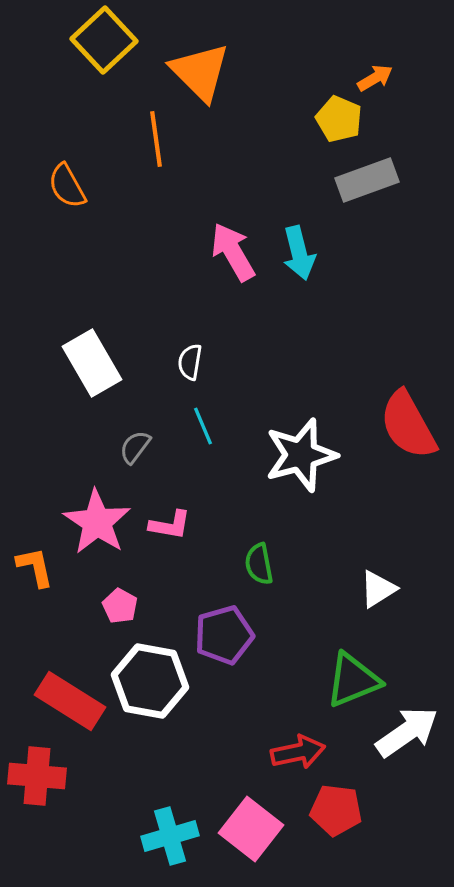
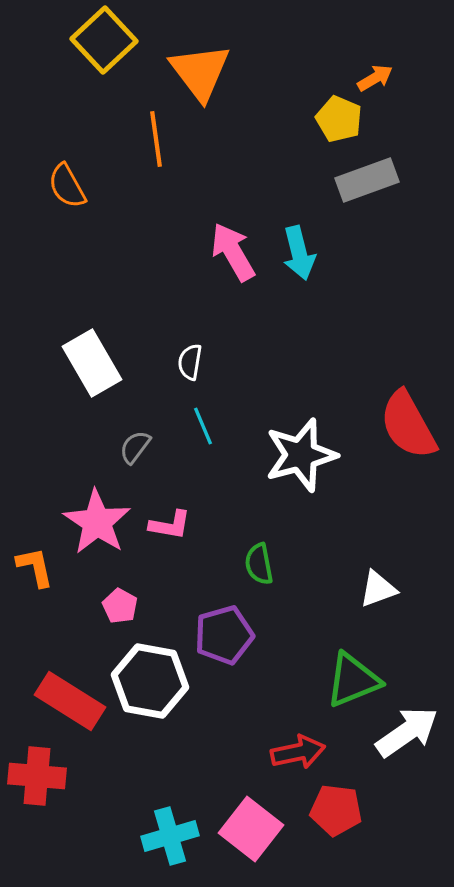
orange triangle: rotated 8 degrees clockwise
white triangle: rotated 12 degrees clockwise
